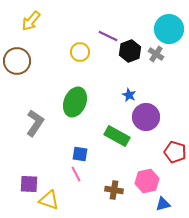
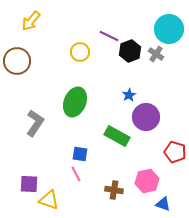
purple line: moved 1 px right
blue star: rotated 16 degrees clockwise
blue triangle: rotated 35 degrees clockwise
